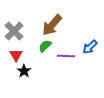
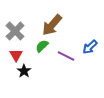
gray cross: moved 1 px right
green semicircle: moved 3 px left
purple line: rotated 24 degrees clockwise
